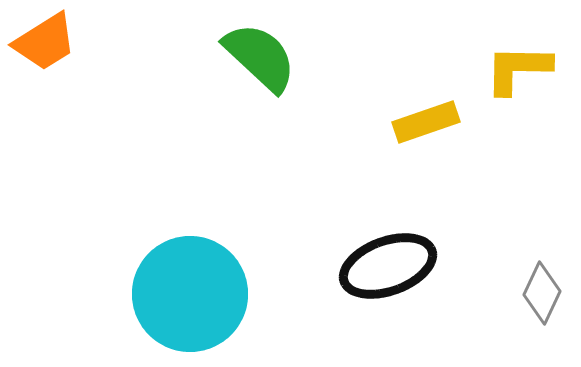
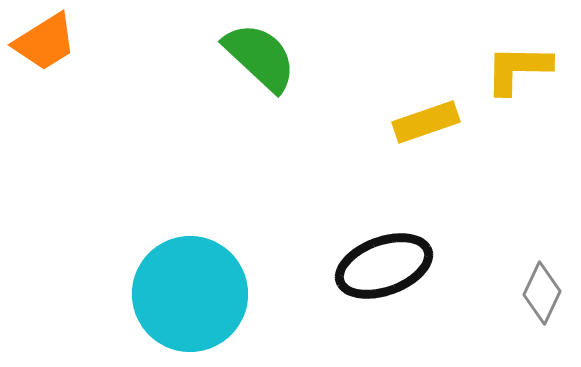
black ellipse: moved 4 px left
